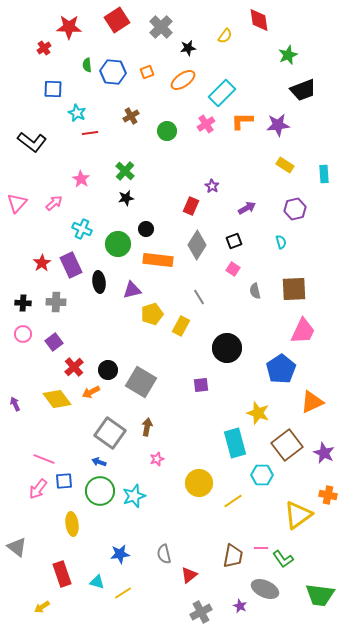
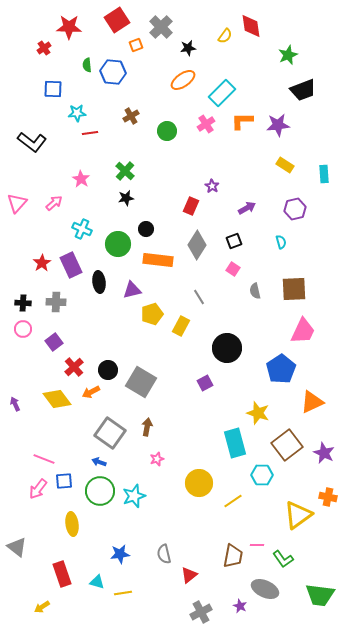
red diamond at (259, 20): moved 8 px left, 6 px down
orange square at (147, 72): moved 11 px left, 27 px up
cyan star at (77, 113): rotated 30 degrees counterclockwise
pink circle at (23, 334): moved 5 px up
purple square at (201, 385): moved 4 px right, 2 px up; rotated 21 degrees counterclockwise
orange cross at (328, 495): moved 2 px down
pink line at (261, 548): moved 4 px left, 3 px up
yellow line at (123, 593): rotated 24 degrees clockwise
